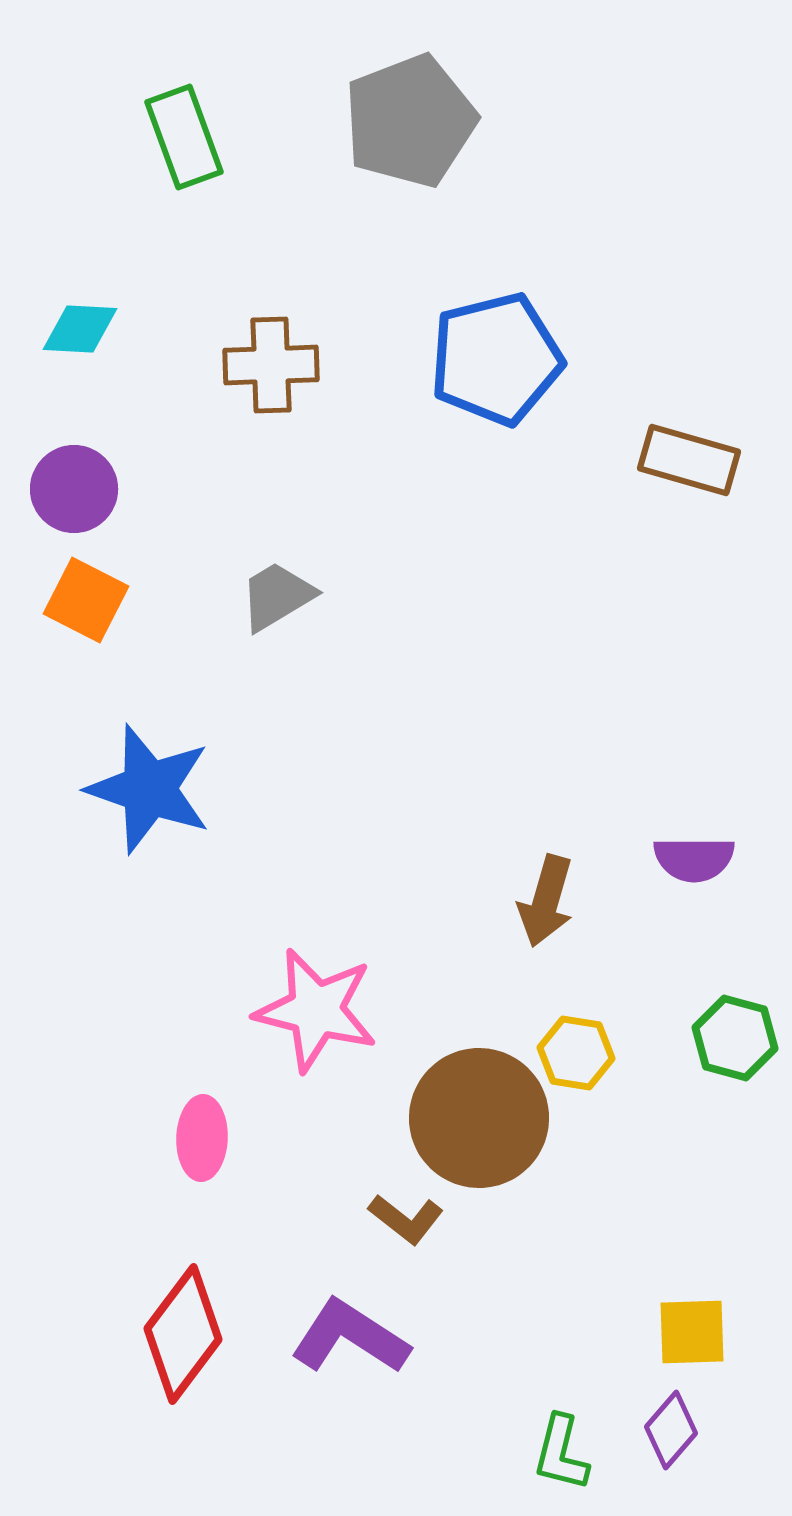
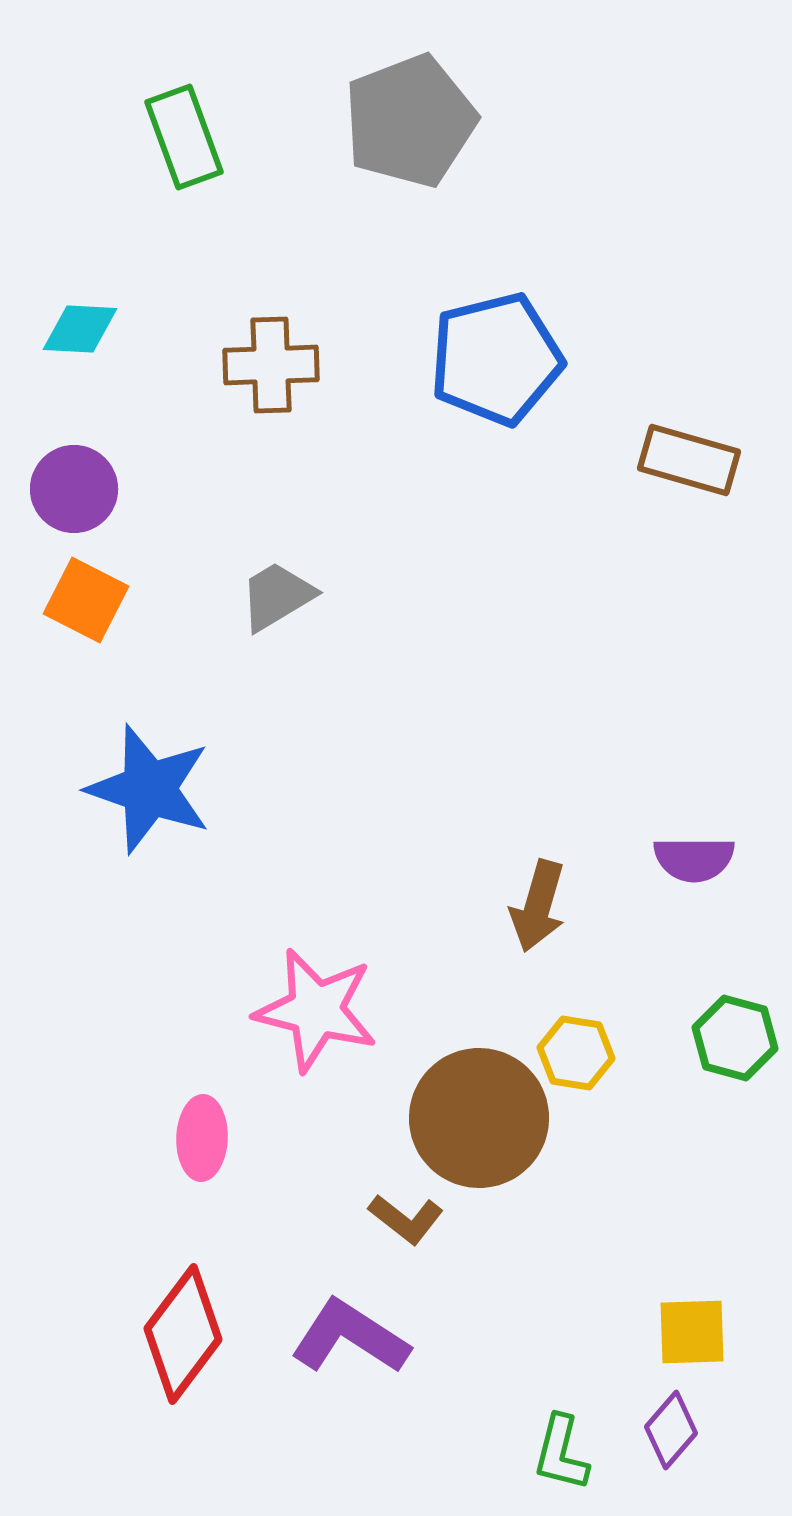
brown arrow: moved 8 px left, 5 px down
